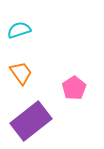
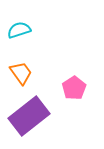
purple rectangle: moved 2 px left, 5 px up
